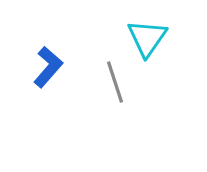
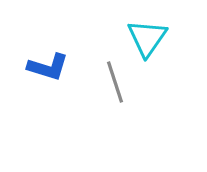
blue L-shape: rotated 66 degrees clockwise
